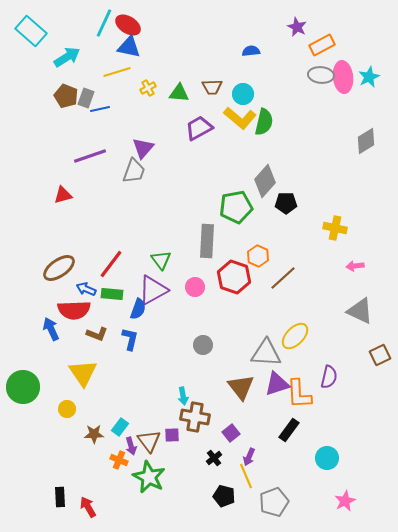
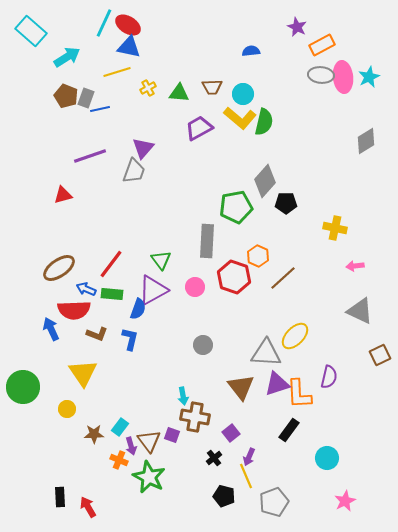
purple square at (172, 435): rotated 21 degrees clockwise
